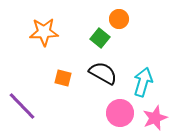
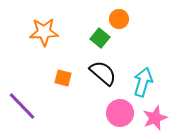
black semicircle: rotated 12 degrees clockwise
